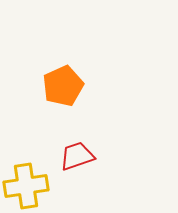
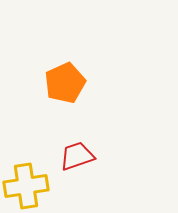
orange pentagon: moved 2 px right, 3 px up
